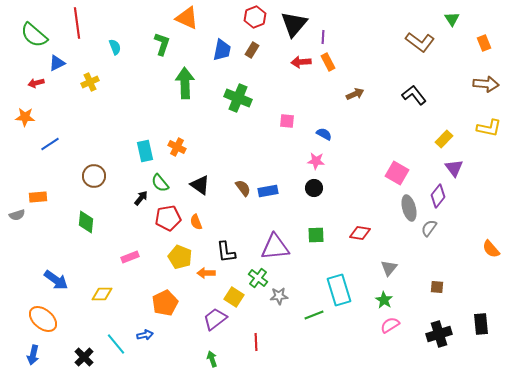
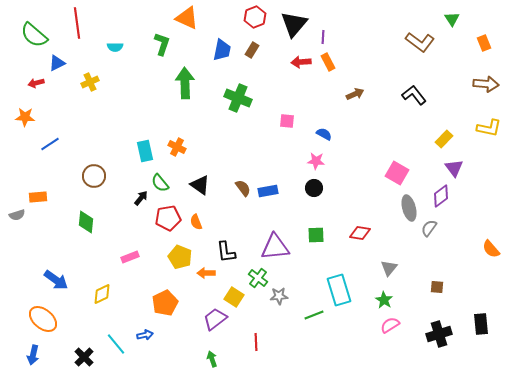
cyan semicircle at (115, 47): rotated 112 degrees clockwise
purple diamond at (438, 196): moved 3 px right; rotated 15 degrees clockwise
yellow diamond at (102, 294): rotated 25 degrees counterclockwise
